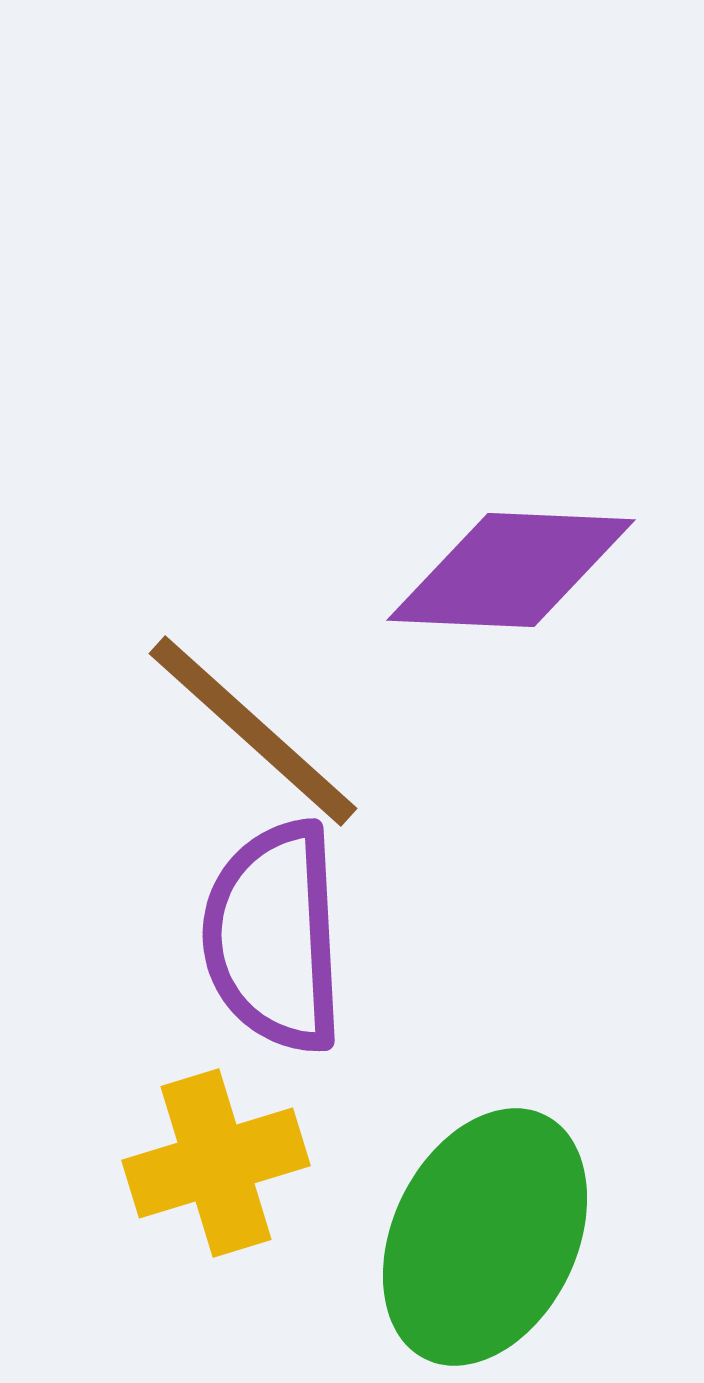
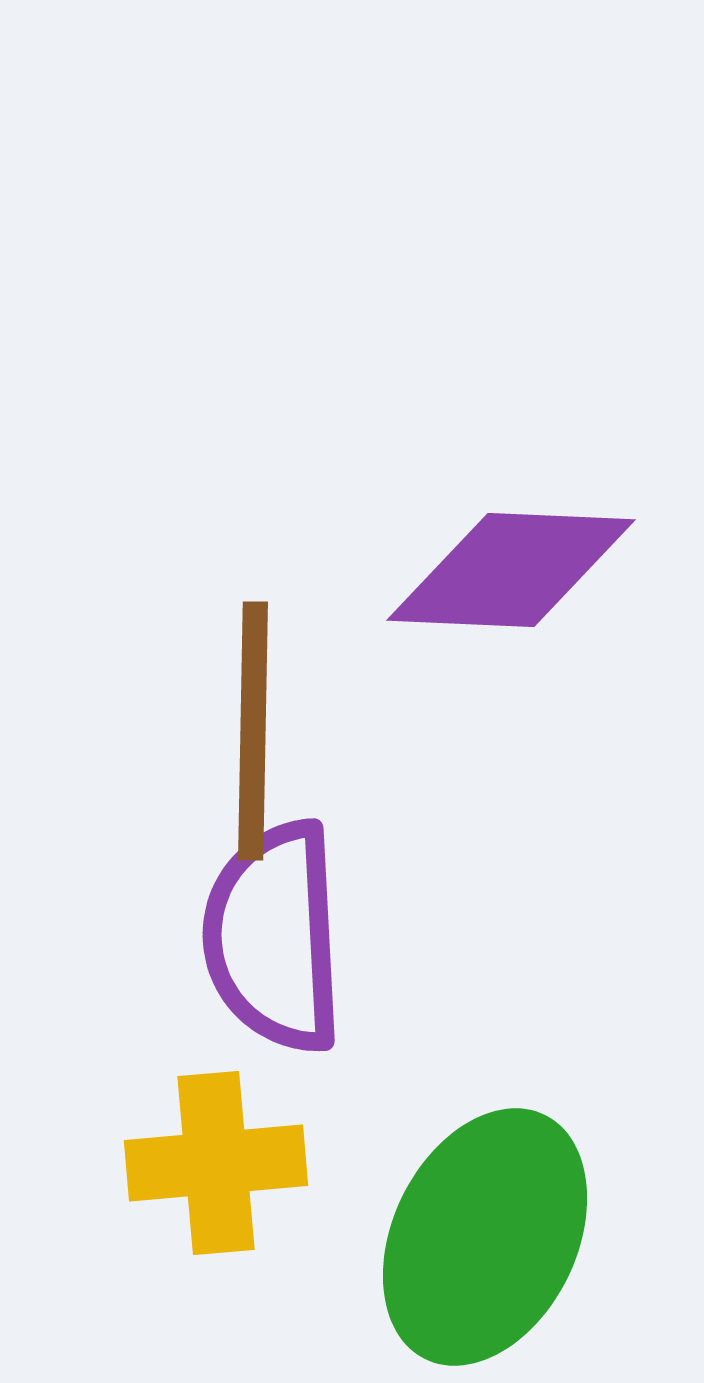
brown line: rotated 49 degrees clockwise
yellow cross: rotated 12 degrees clockwise
